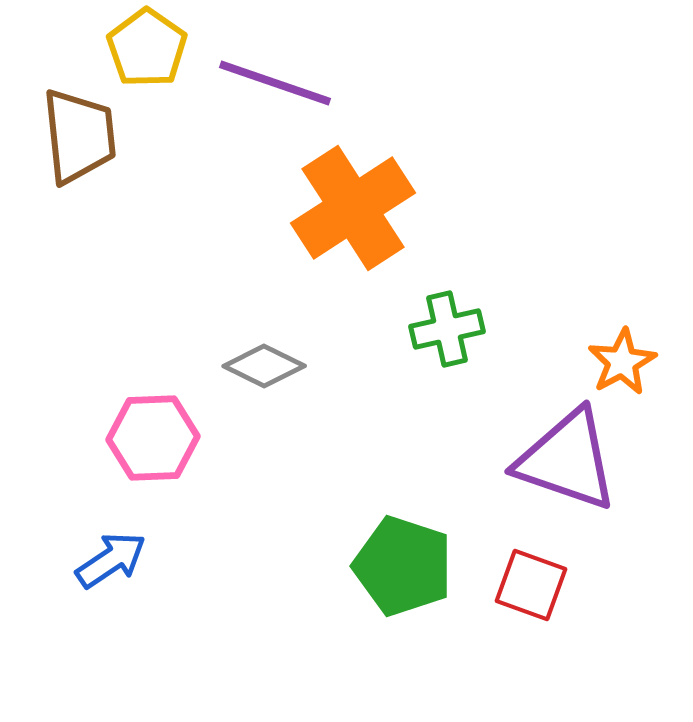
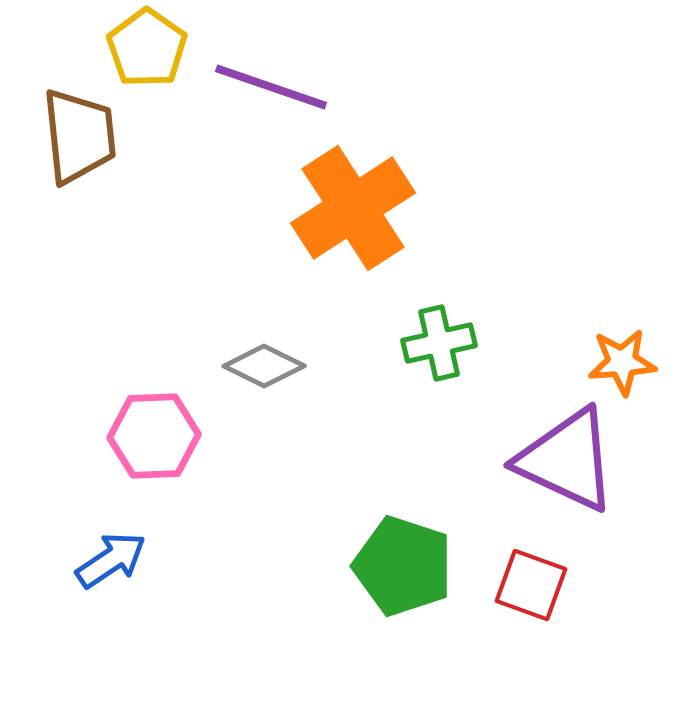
purple line: moved 4 px left, 4 px down
green cross: moved 8 px left, 14 px down
orange star: rotated 24 degrees clockwise
pink hexagon: moved 1 px right, 2 px up
purple triangle: rotated 6 degrees clockwise
